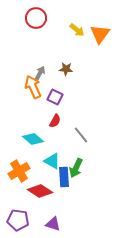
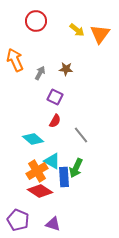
red circle: moved 3 px down
orange arrow: moved 18 px left, 27 px up
orange cross: moved 18 px right
purple pentagon: rotated 15 degrees clockwise
